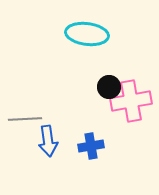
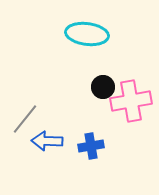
black circle: moved 6 px left
gray line: rotated 48 degrees counterclockwise
blue arrow: moved 1 px left; rotated 100 degrees clockwise
